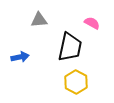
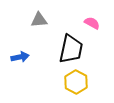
black trapezoid: moved 1 px right, 2 px down
